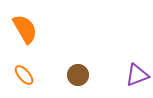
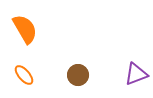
purple triangle: moved 1 px left, 1 px up
